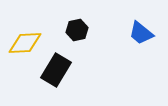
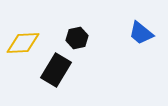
black hexagon: moved 8 px down
yellow diamond: moved 2 px left
